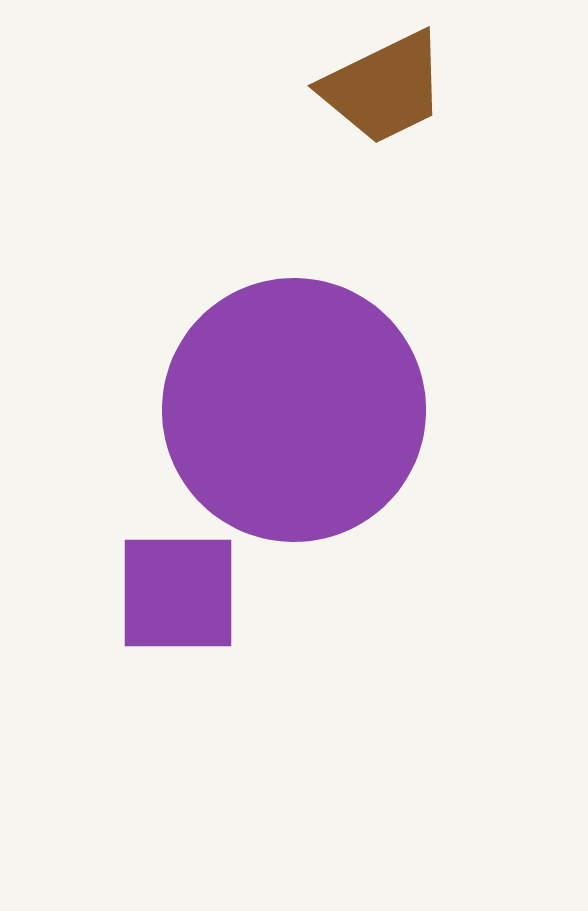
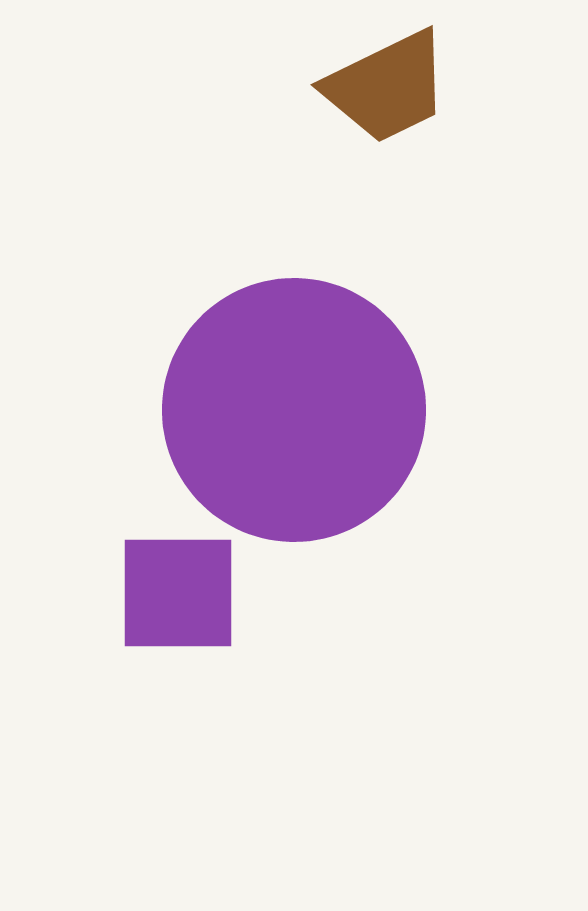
brown trapezoid: moved 3 px right, 1 px up
